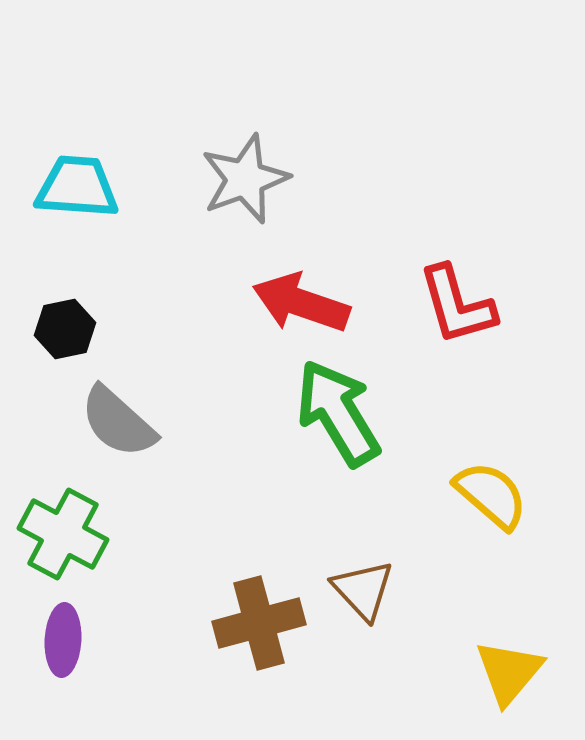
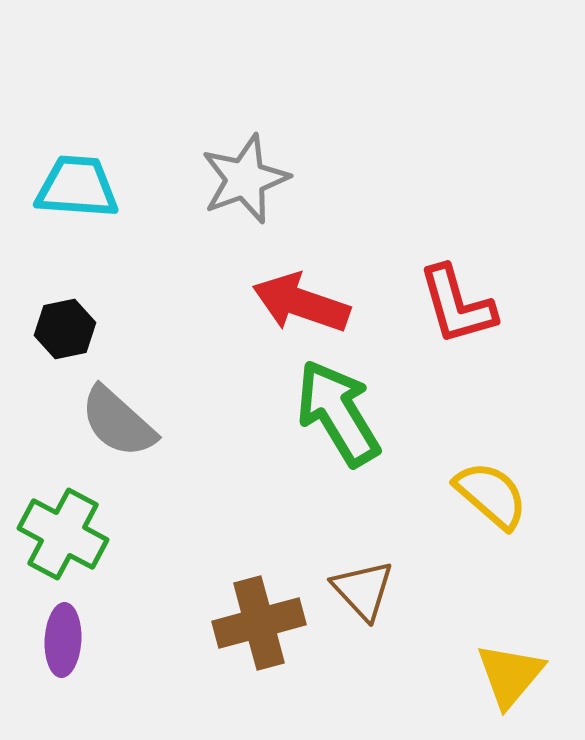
yellow triangle: moved 1 px right, 3 px down
